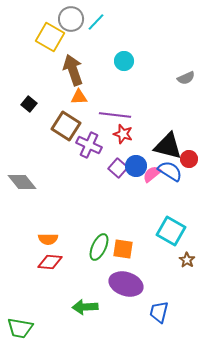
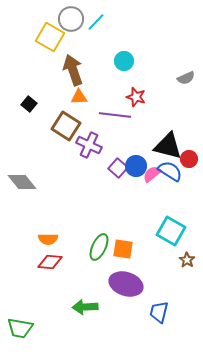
red star: moved 13 px right, 37 px up
